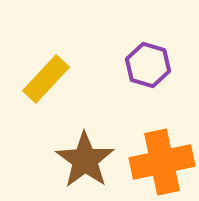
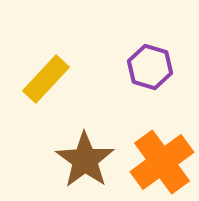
purple hexagon: moved 2 px right, 2 px down
orange cross: rotated 24 degrees counterclockwise
